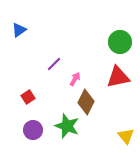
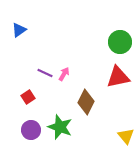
purple line: moved 9 px left, 9 px down; rotated 70 degrees clockwise
pink arrow: moved 11 px left, 5 px up
green star: moved 7 px left, 1 px down
purple circle: moved 2 px left
